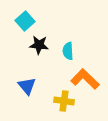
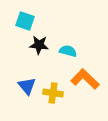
cyan square: rotated 30 degrees counterclockwise
cyan semicircle: rotated 108 degrees clockwise
yellow cross: moved 11 px left, 8 px up
